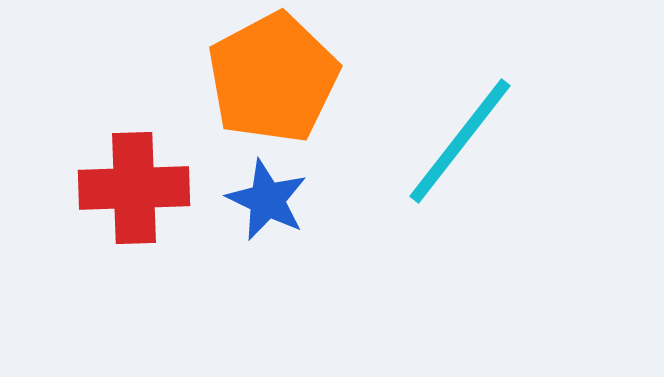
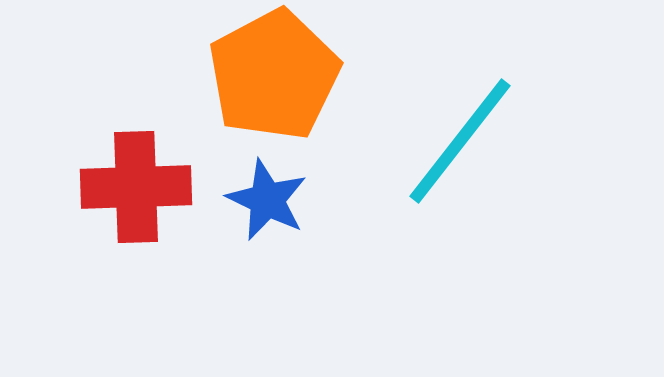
orange pentagon: moved 1 px right, 3 px up
red cross: moved 2 px right, 1 px up
